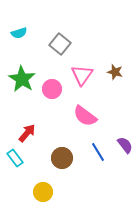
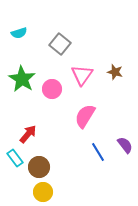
pink semicircle: rotated 85 degrees clockwise
red arrow: moved 1 px right, 1 px down
brown circle: moved 23 px left, 9 px down
